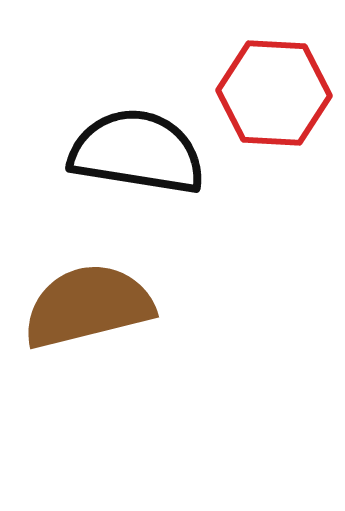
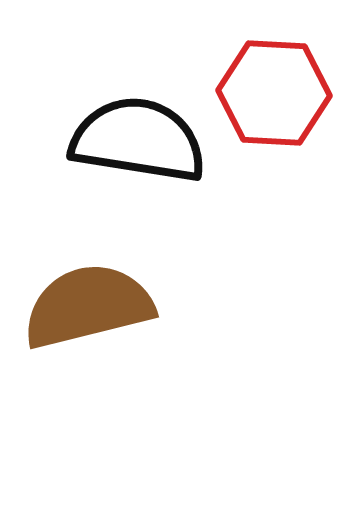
black semicircle: moved 1 px right, 12 px up
